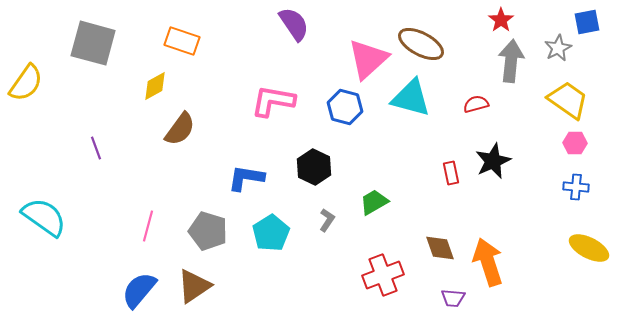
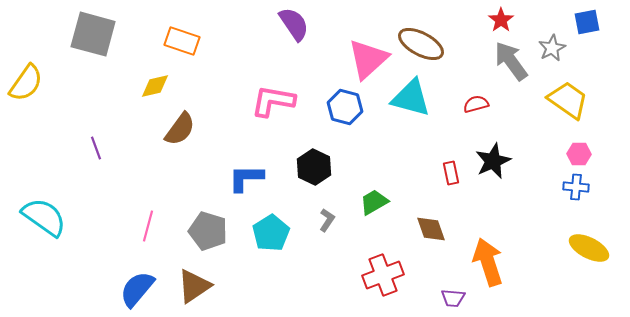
gray square: moved 9 px up
gray star: moved 6 px left
gray arrow: rotated 42 degrees counterclockwise
yellow diamond: rotated 16 degrees clockwise
pink hexagon: moved 4 px right, 11 px down
blue L-shape: rotated 9 degrees counterclockwise
brown diamond: moved 9 px left, 19 px up
blue semicircle: moved 2 px left, 1 px up
